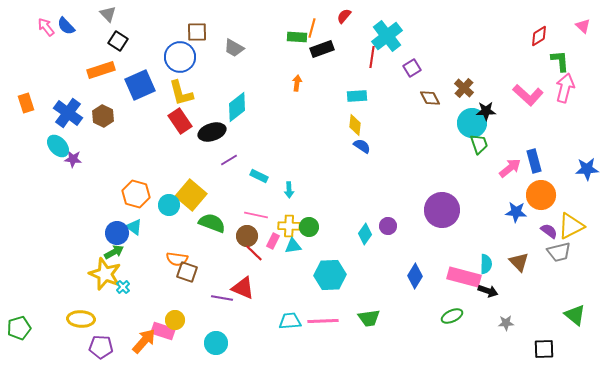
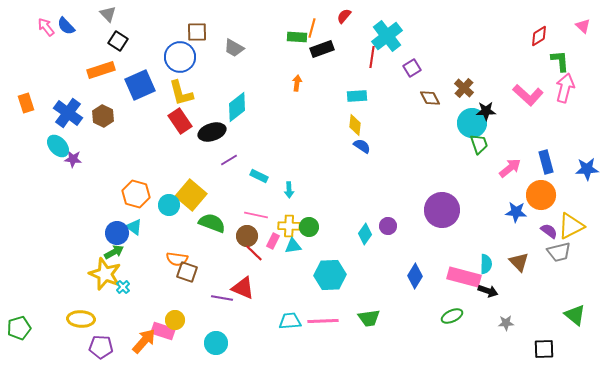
blue rectangle at (534, 161): moved 12 px right, 1 px down
